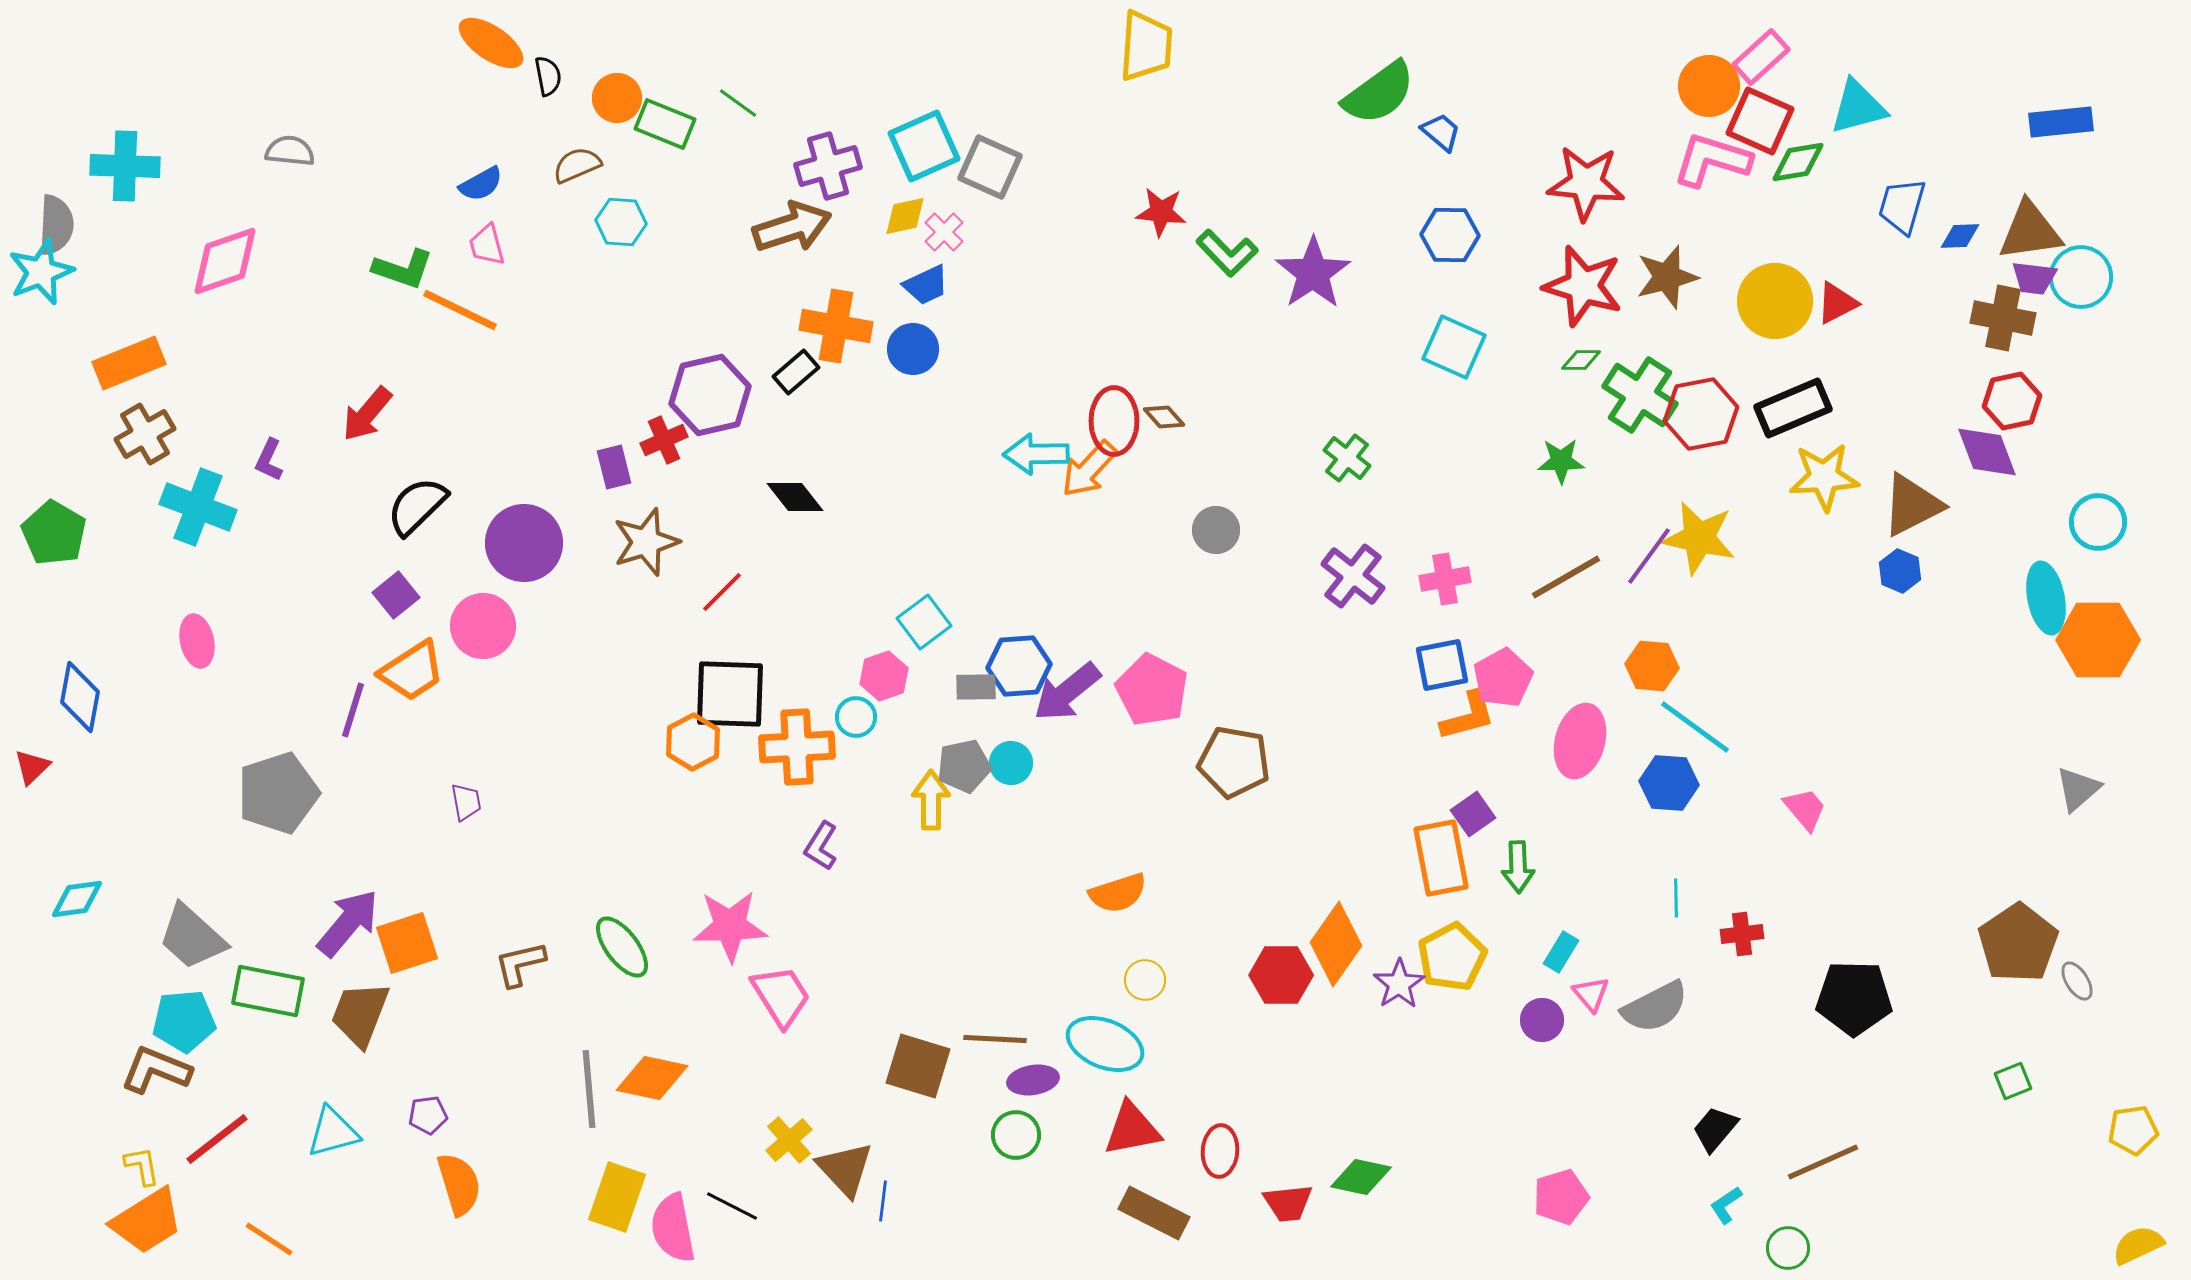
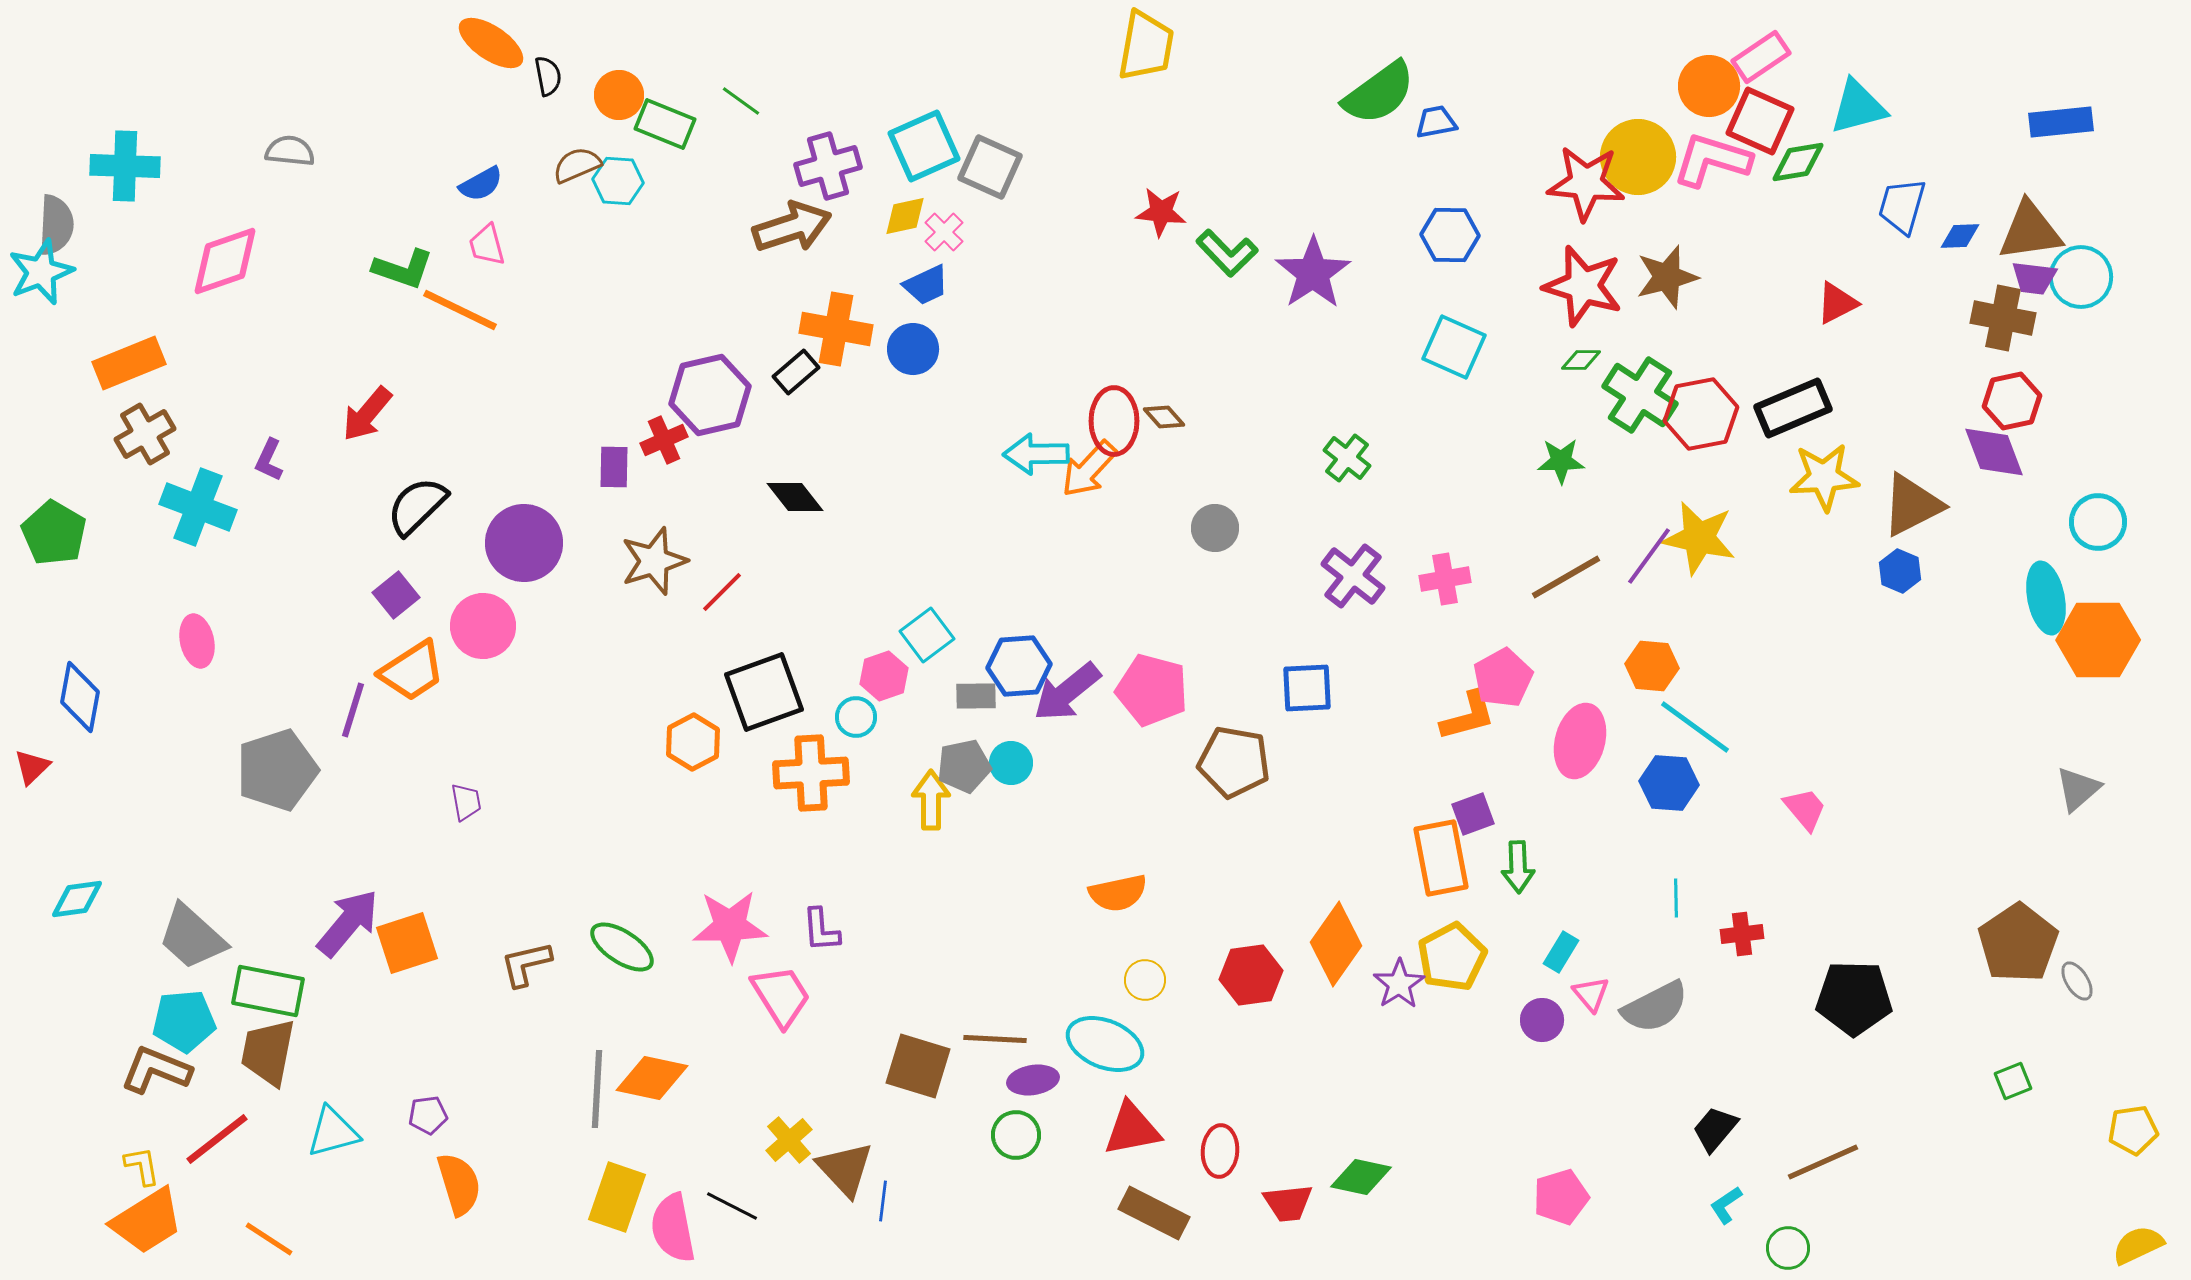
yellow trapezoid at (1146, 46): rotated 6 degrees clockwise
pink rectangle at (1761, 57): rotated 8 degrees clockwise
orange circle at (617, 98): moved 2 px right, 3 px up
green line at (738, 103): moved 3 px right, 2 px up
blue trapezoid at (1441, 132): moved 5 px left, 10 px up; rotated 51 degrees counterclockwise
cyan hexagon at (621, 222): moved 3 px left, 41 px up
yellow circle at (1775, 301): moved 137 px left, 144 px up
orange cross at (836, 326): moved 3 px down
purple diamond at (1987, 452): moved 7 px right
purple rectangle at (614, 467): rotated 15 degrees clockwise
gray circle at (1216, 530): moved 1 px left, 2 px up
brown star at (646, 542): moved 8 px right, 19 px down
cyan square at (924, 622): moved 3 px right, 13 px down
blue square at (1442, 665): moved 135 px left, 23 px down; rotated 8 degrees clockwise
gray rectangle at (976, 687): moved 9 px down
pink pentagon at (1152, 690): rotated 12 degrees counterclockwise
black square at (730, 694): moved 34 px right, 2 px up; rotated 22 degrees counterclockwise
orange cross at (797, 747): moved 14 px right, 26 px down
gray pentagon at (278, 793): moved 1 px left, 23 px up
purple square at (1473, 814): rotated 15 degrees clockwise
purple L-shape at (821, 846): moved 84 px down; rotated 36 degrees counterclockwise
orange semicircle at (1118, 893): rotated 6 degrees clockwise
green ellipse at (622, 947): rotated 20 degrees counterclockwise
brown L-shape at (520, 964): moved 6 px right
red hexagon at (1281, 975): moved 30 px left; rotated 8 degrees counterclockwise
brown trapezoid at (360, 1014): moved 92 px left, 38 px down; rotated 10 degrees counterclockwise
gray line at (589, 1089): moved 8 px right; rotated 8 degrees clockwise
